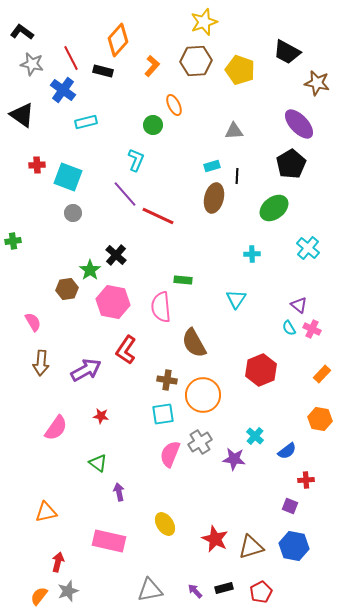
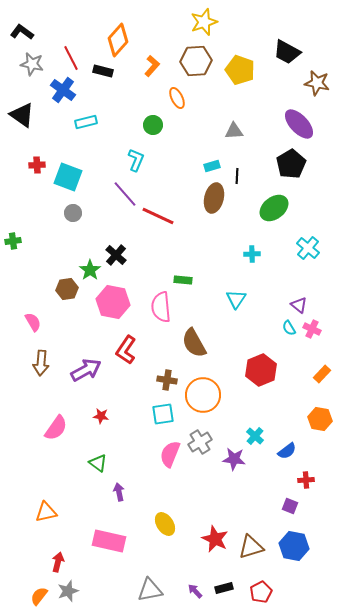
orange ellipse at (174, 105): moved 3 px right, 7 px up
